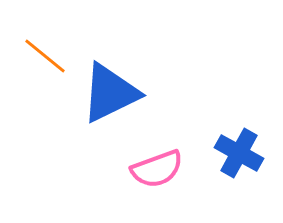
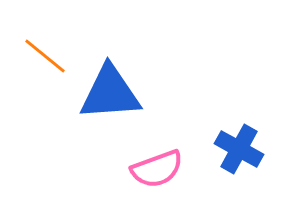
blue triangle: rotated 22 degrees clockwise
blue cross: moved 4 px up
